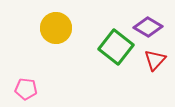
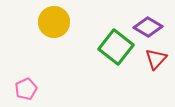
yellow circle: moved 2 px left, 6 px up
red triangle: moved 1 px right, 1 px up
pink pentagon: rotated 30 degrees counterclockwise
